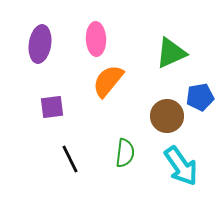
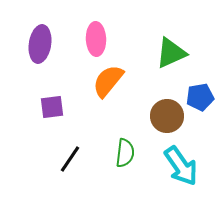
black line: rotated 60 degrees clockwise
